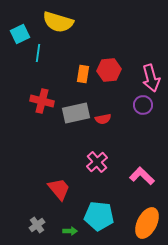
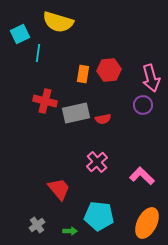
red cross: moved 3 px right
